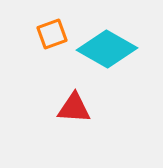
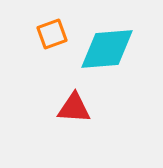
cyan diamond: rotated 34 degrees counterclockwise
